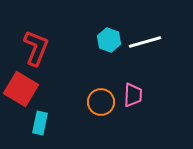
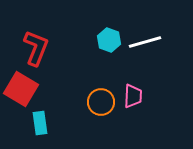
pink trapezoid: moved 1 px down
cyan rectangle: rotated 20 degrees counterclockwise
